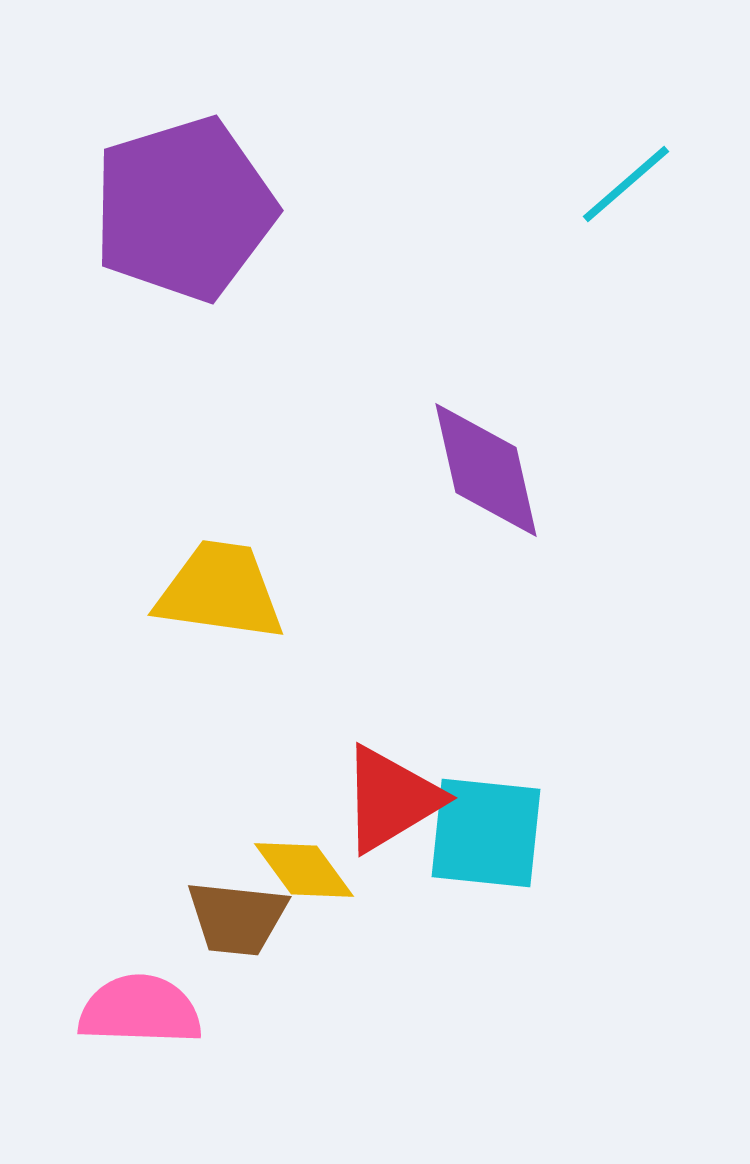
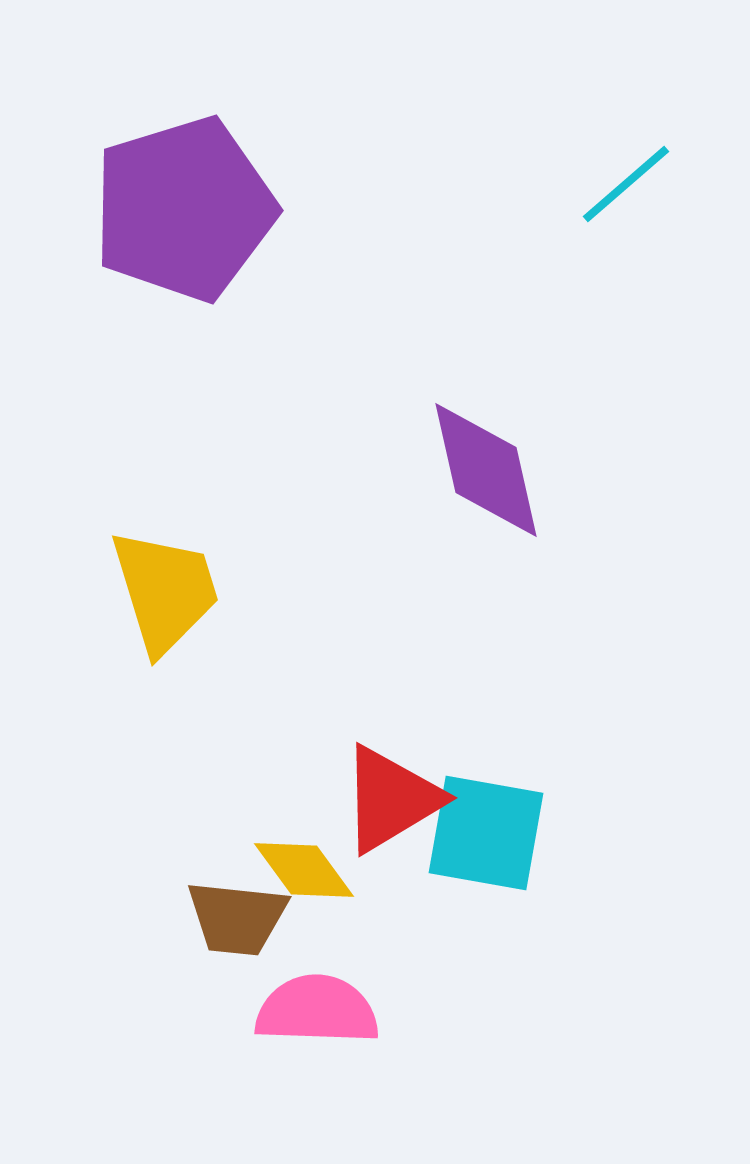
yellow trapezoid: moved 55 px left; rotated 65 degrees clockwise
cyan square: rotated 4 degrees clockwise
pink semicircle: moved 177 px right
